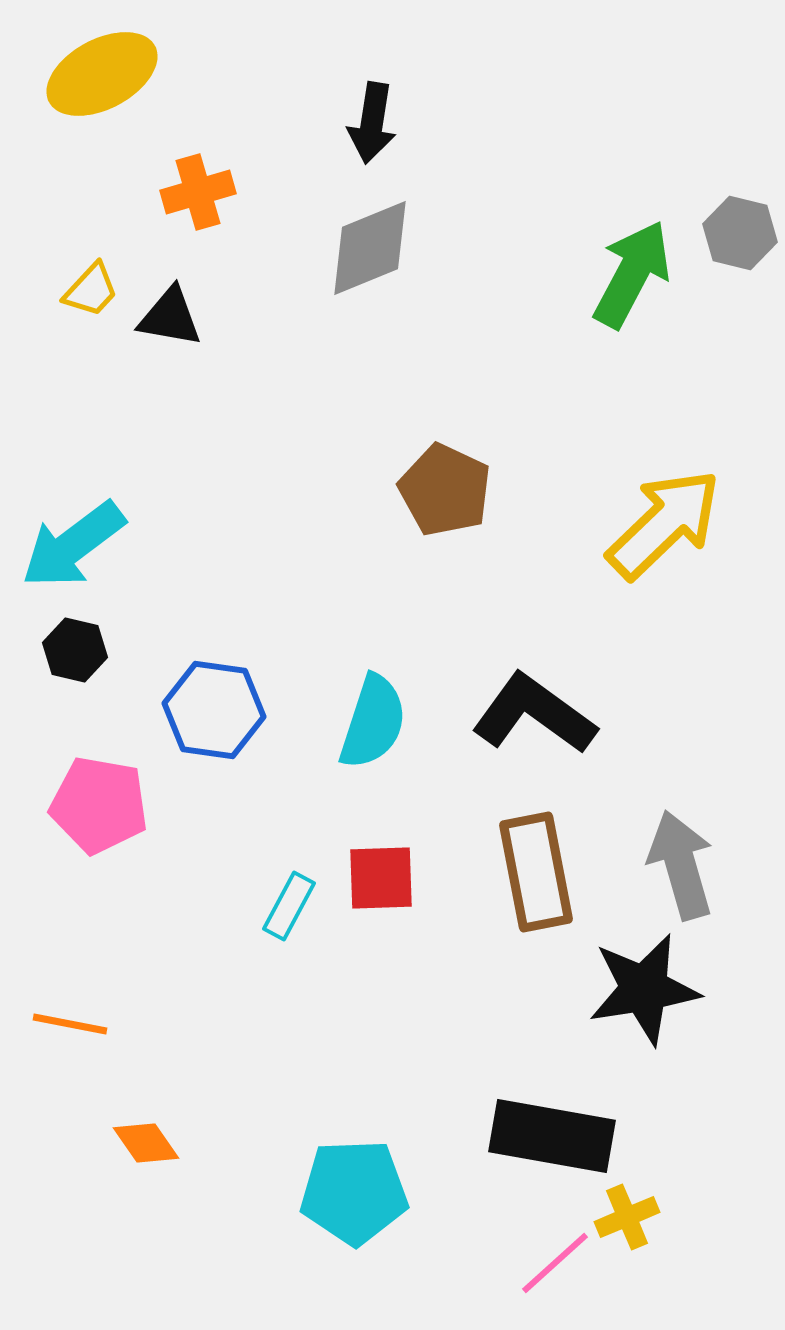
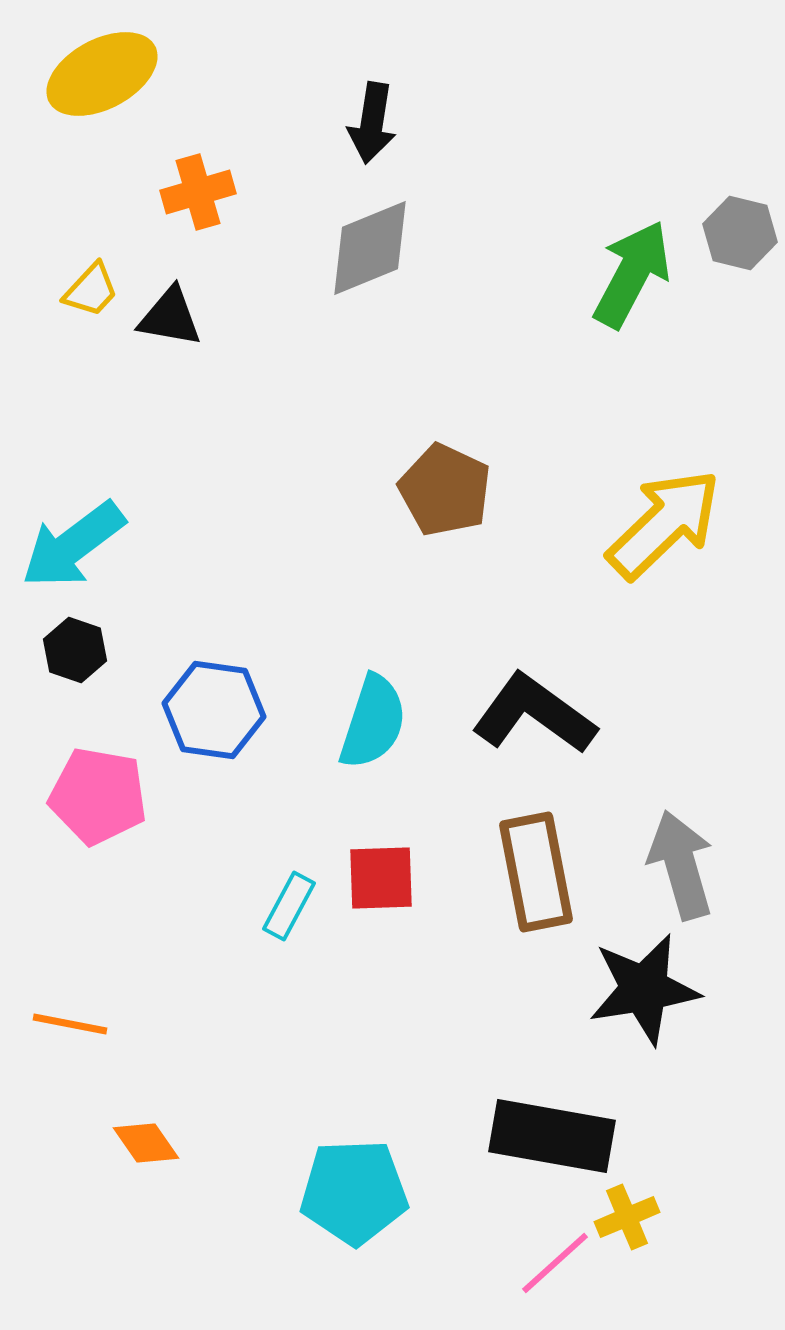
black hexagon: rotated 6 degrees clockwise
pink pentagon: moved 1 px left, 9 px up
